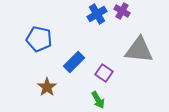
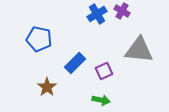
blue rectangle: moved 1 px right, 1 px down
purple square: moved 2 px up; rotated 30 degrees clockwise
green arrow: moved 3 px right; rotated 48 degrees counterclockwise
